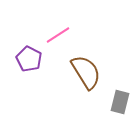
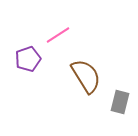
purple pentagon: moved 1 px left; rotated 25 degrees clockwise
brown semicircle: moved 4 px down
